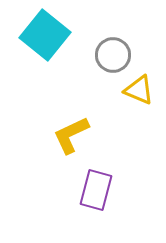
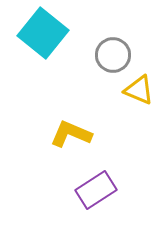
cyan square: moved 2 px left, 2 px up
yellow L-shape: moved 1 px up; rotated 48 degrees clockwise
purple rectangle: rotated 42 degrees clockwise
